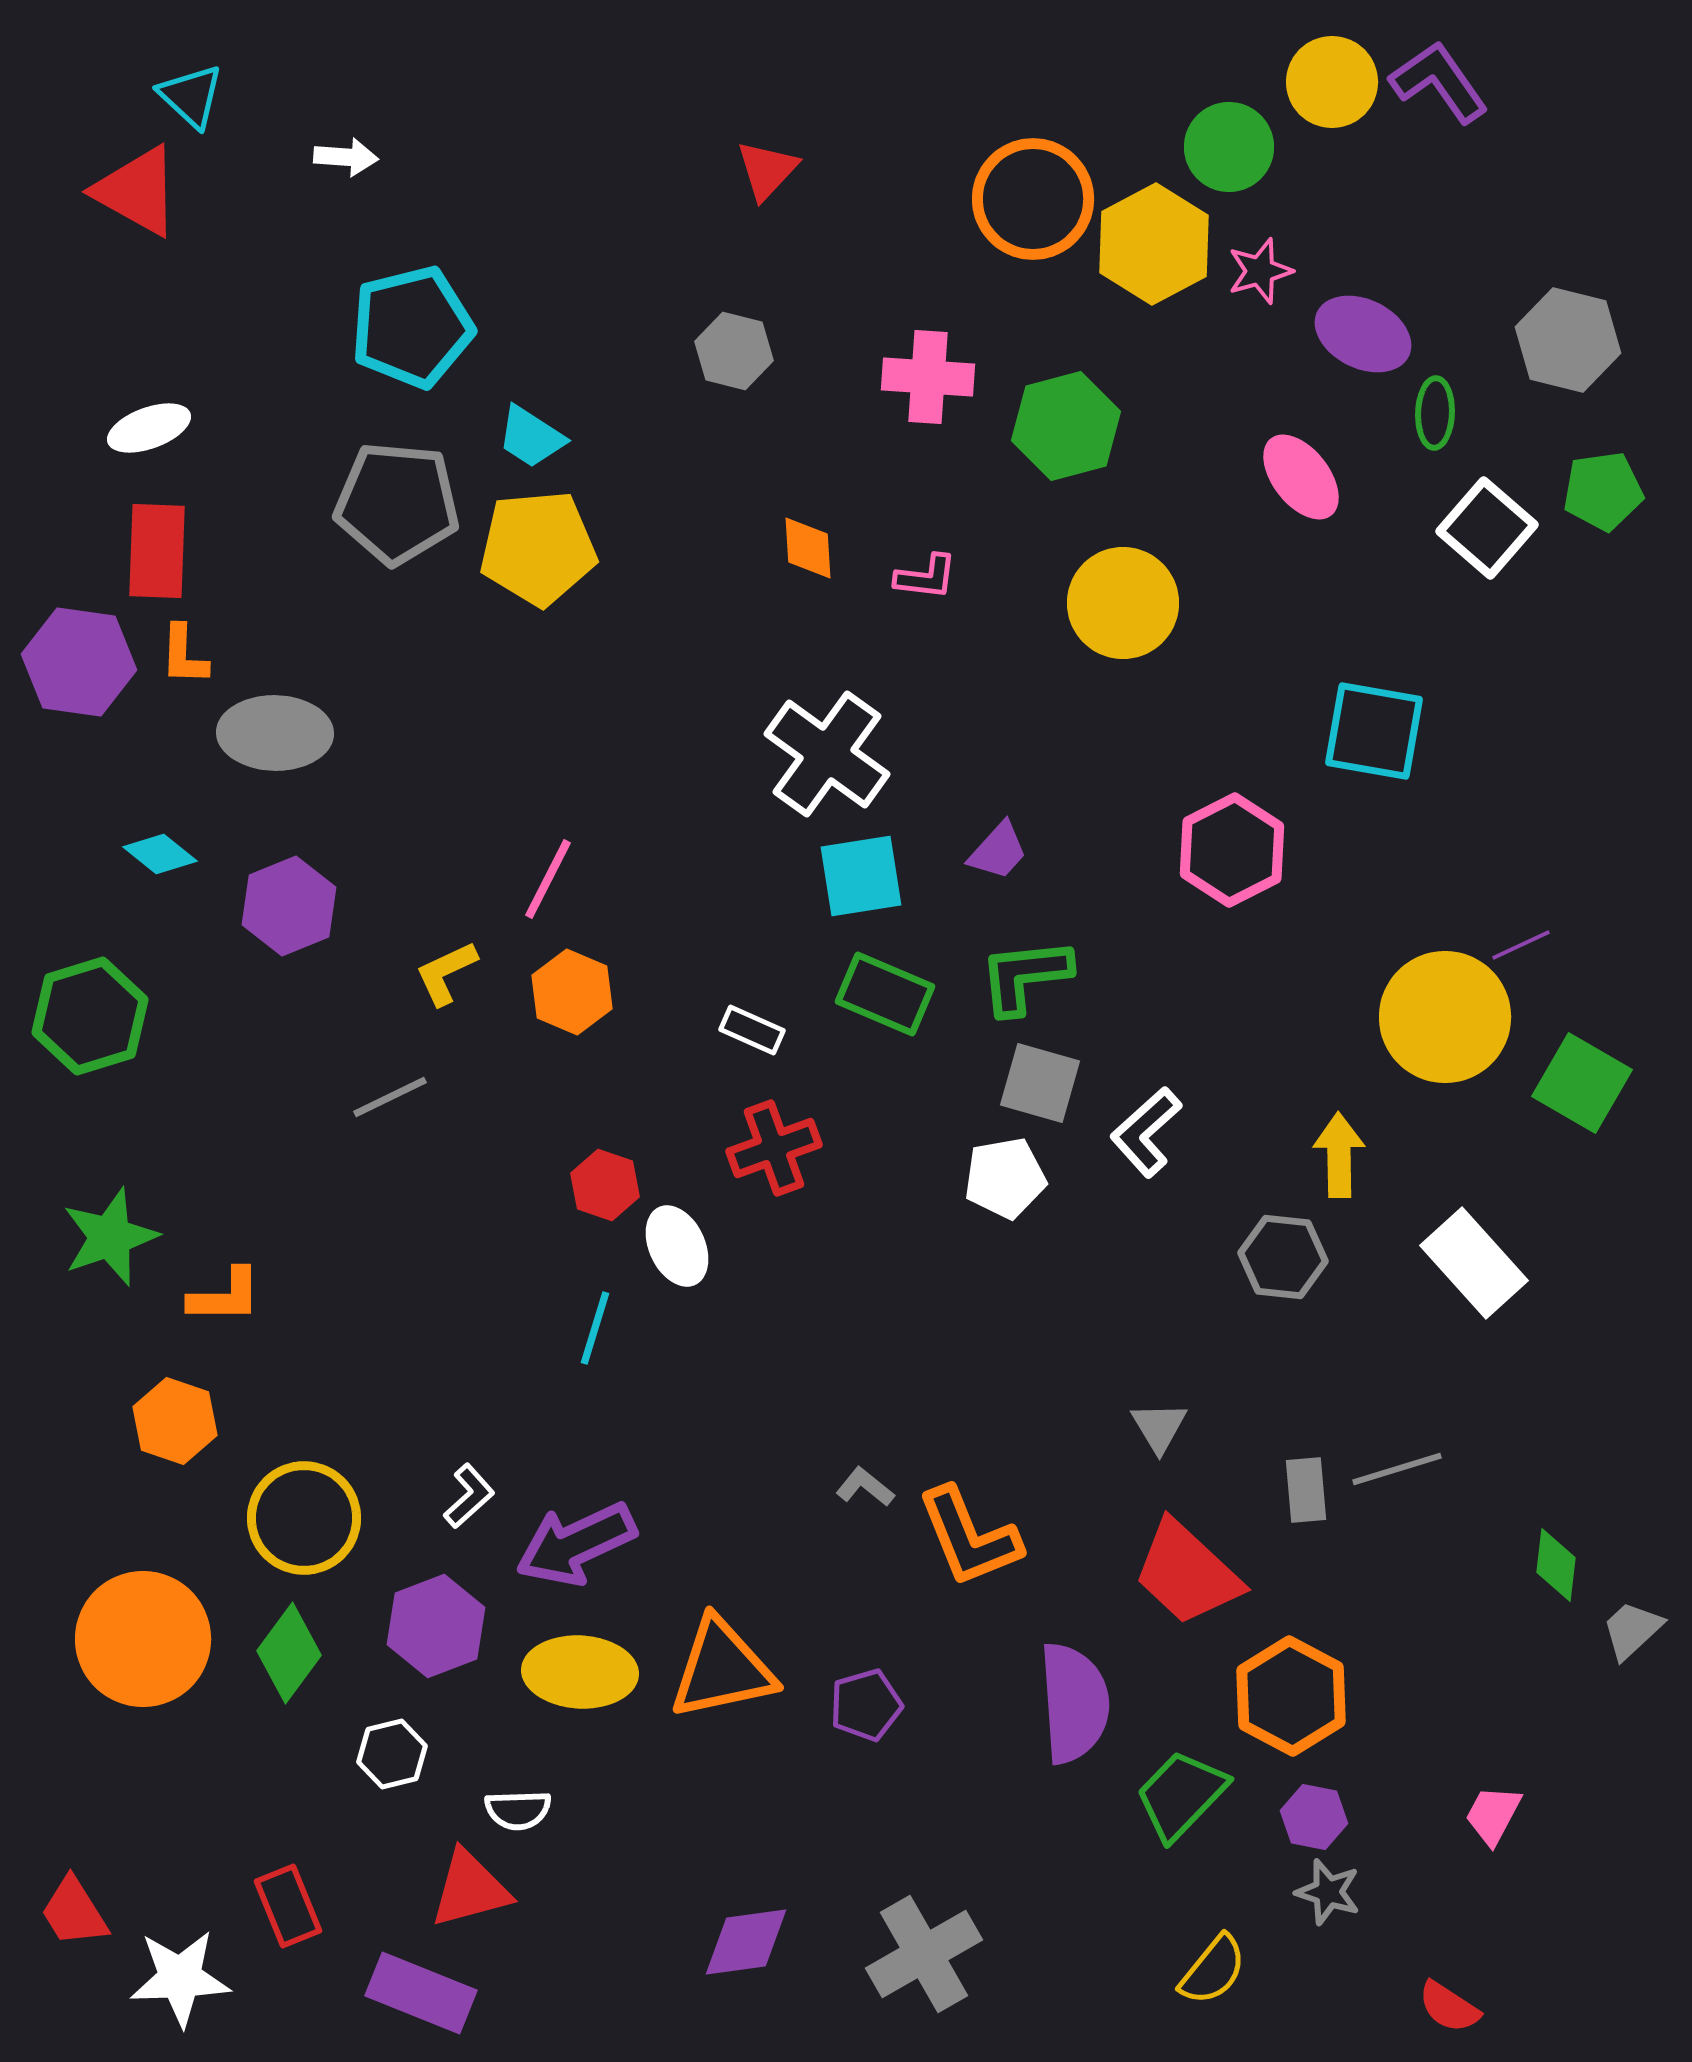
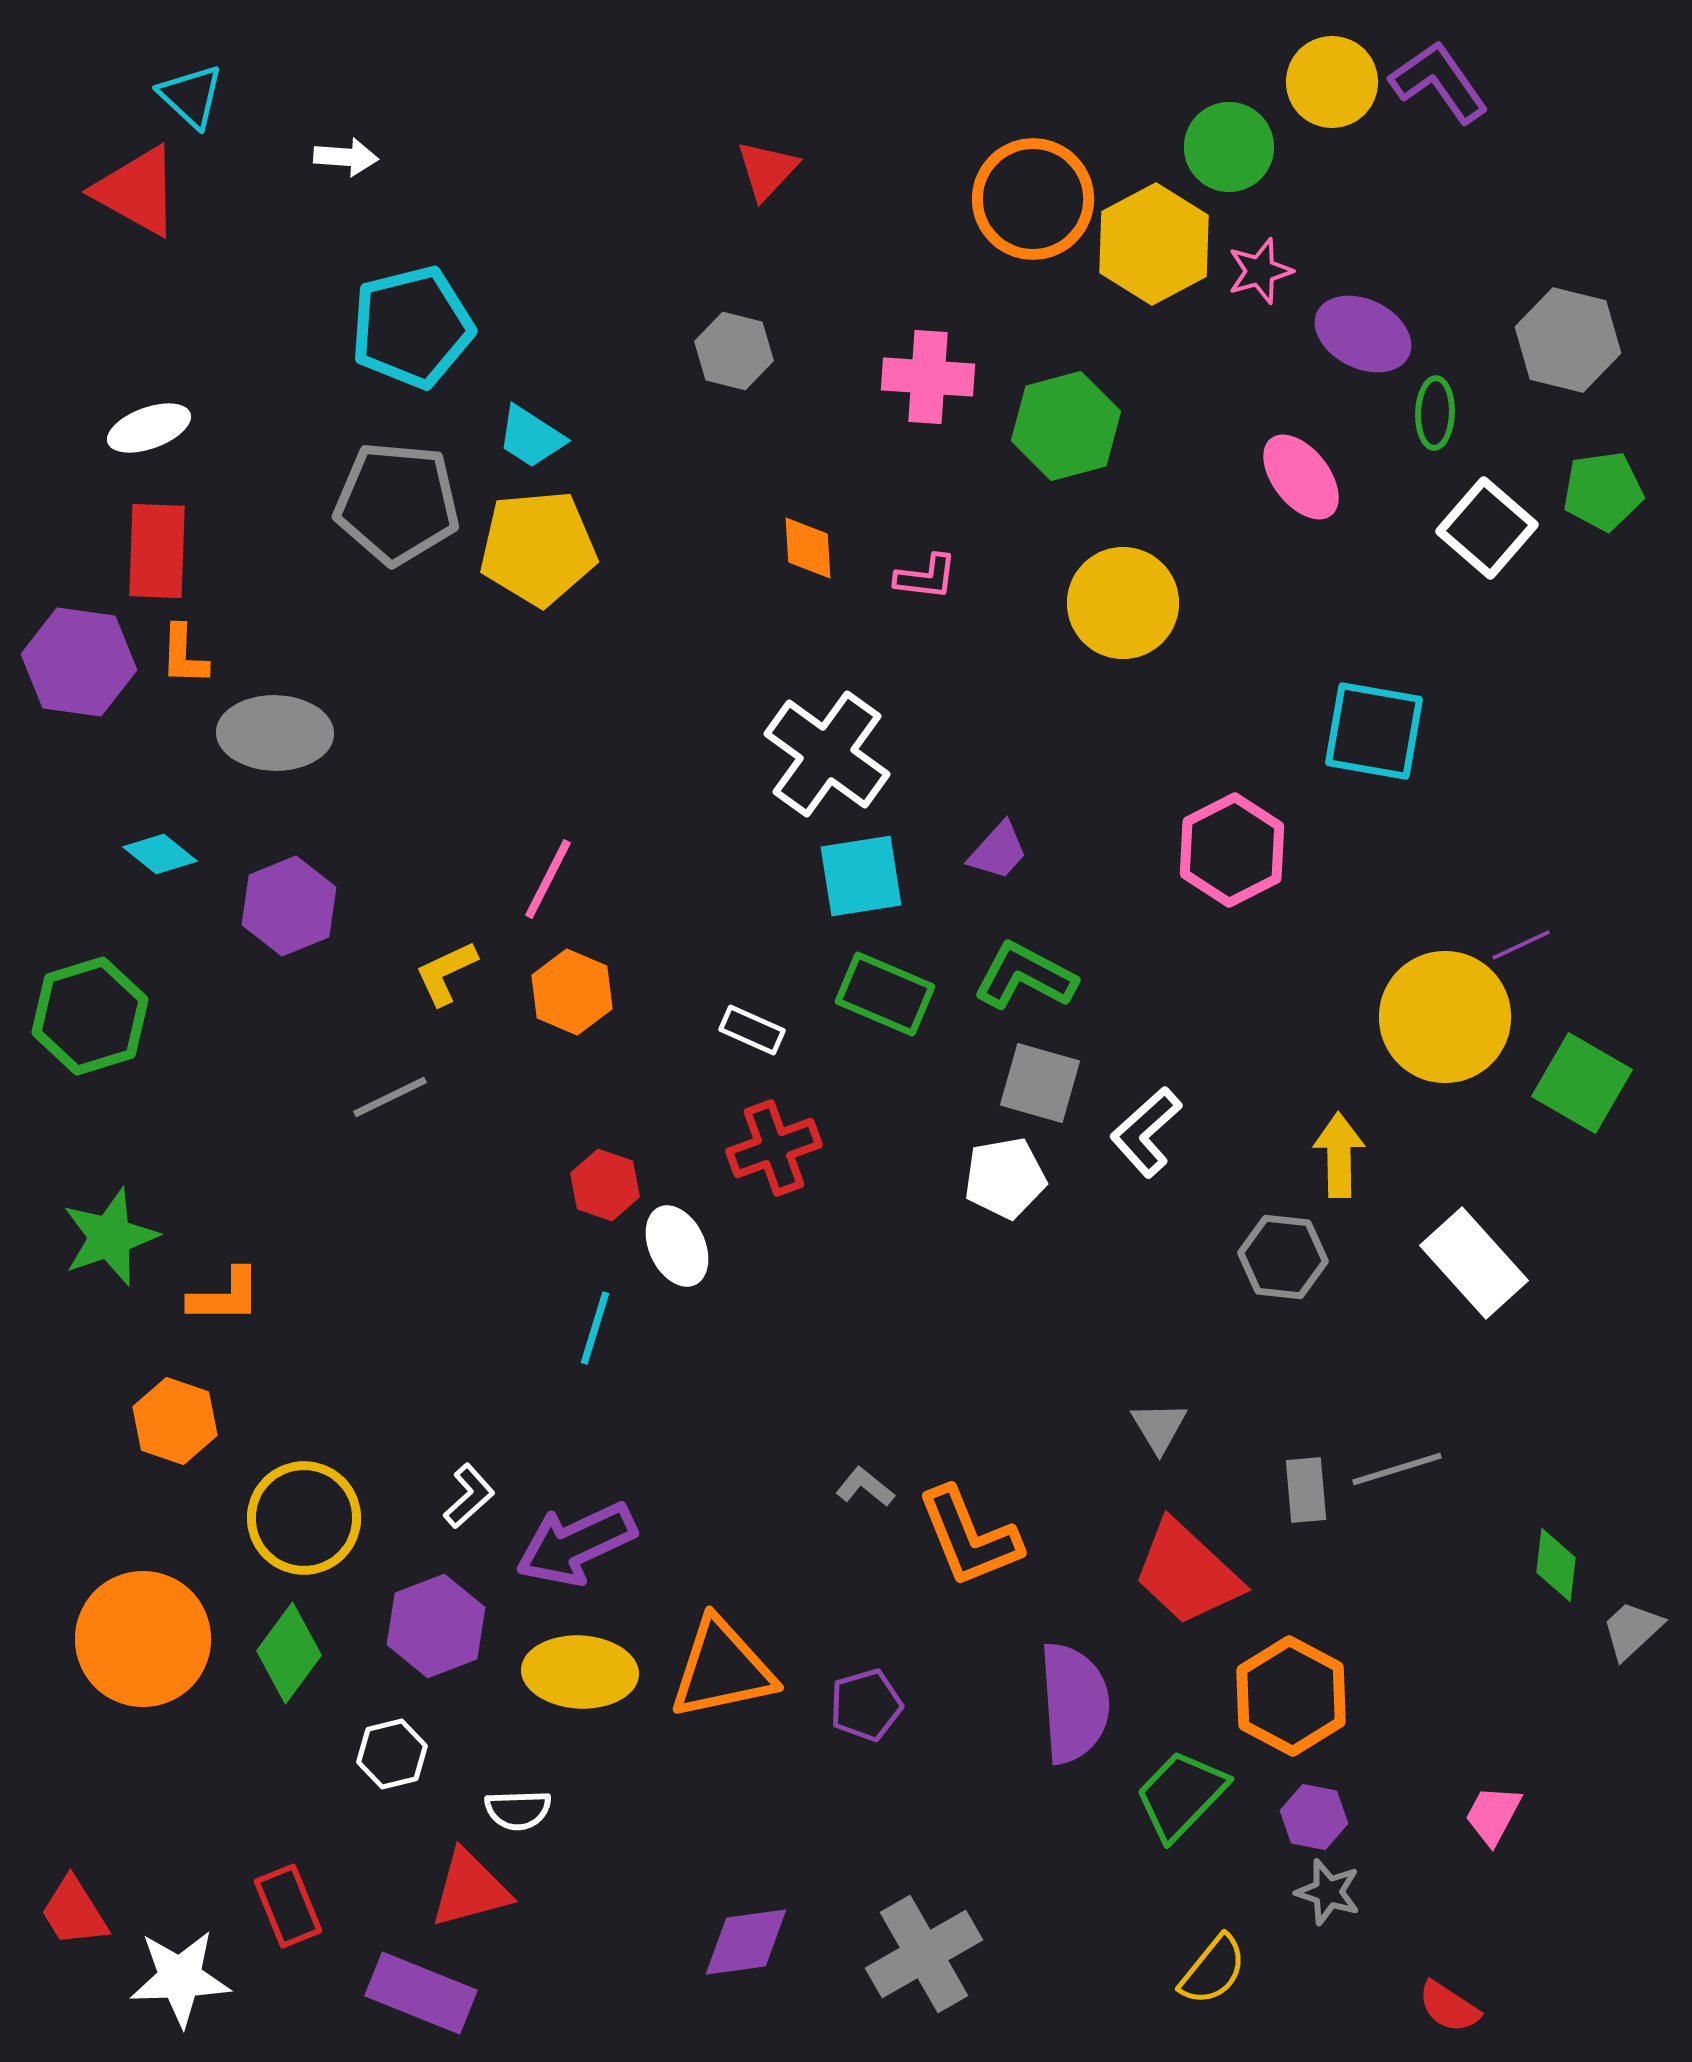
green L-shape at (1025, 976): rotated 34 degrees clockwise
